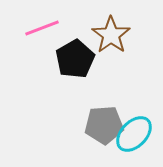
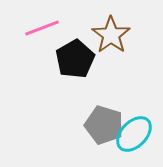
gray pentagon: rotated 21 degrees clockwise
